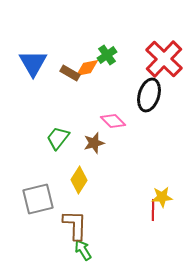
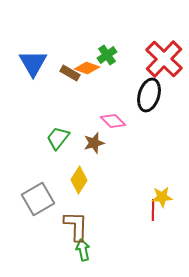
orange diamond: rotated 30 degrees clockwise
gray square: rotated 16 degrees counterclockwise
brown L-shape: moved 1 px right, 1 px down
green arrow: rotated 20 degrees clockwise
